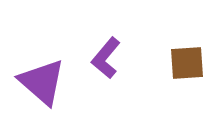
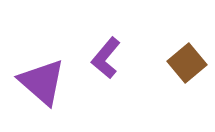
brown square: rotated 36 degrees counterclockwise
